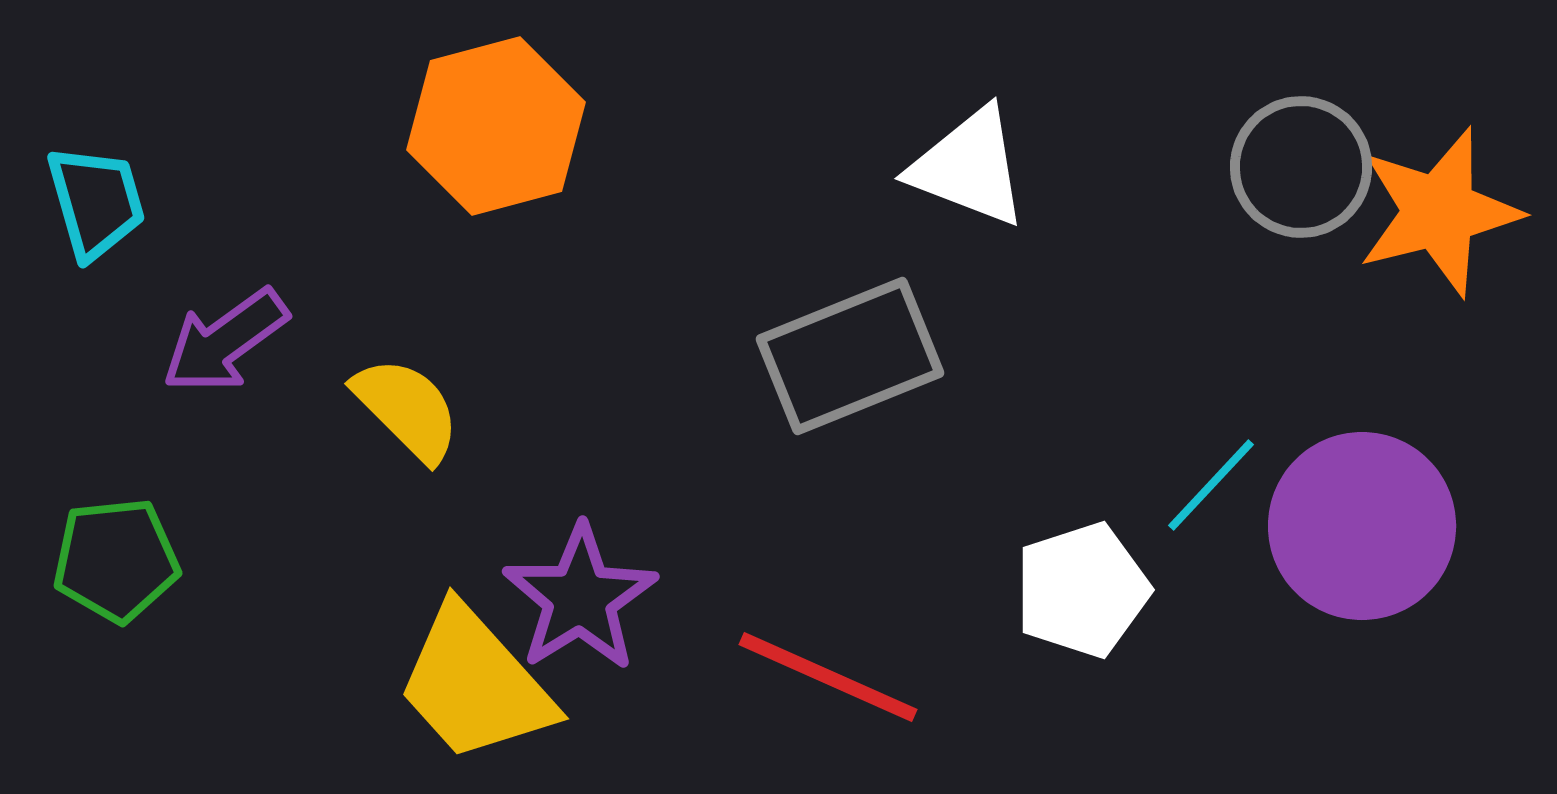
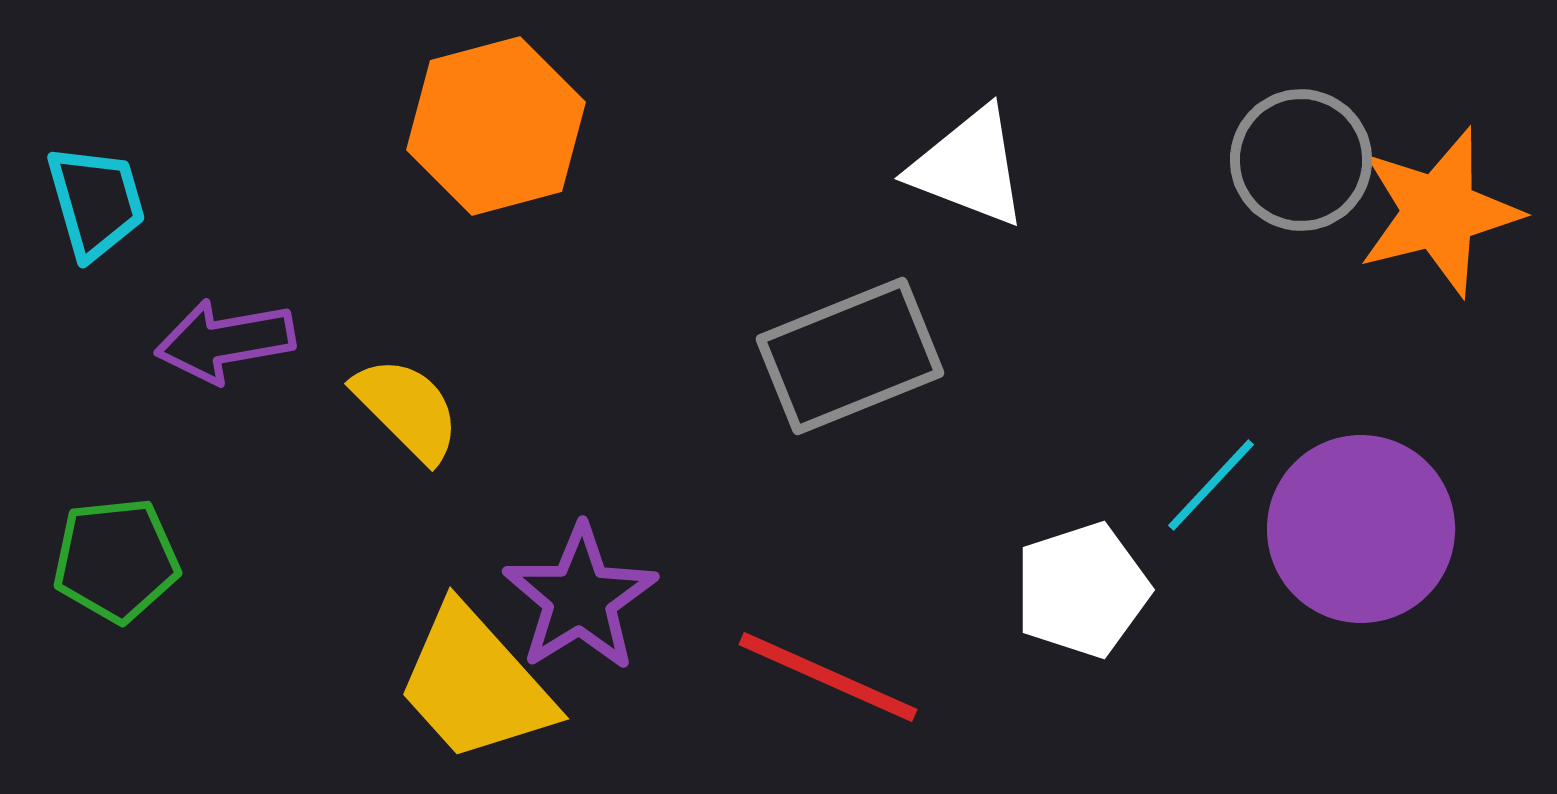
gray circle: moved 7 px up
purple arrow: rotated 26 degrees clockwise
purple circle: moved 1 px left, 3 px down
